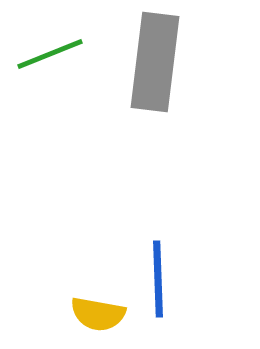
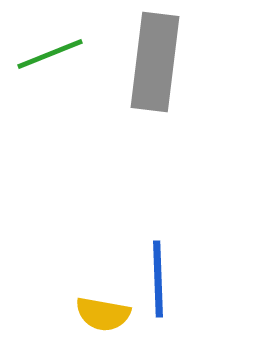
yellow semicircle: moved 5 px right
